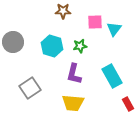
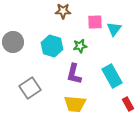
yellow trapezoid: moved 2 px right, 1 px down
